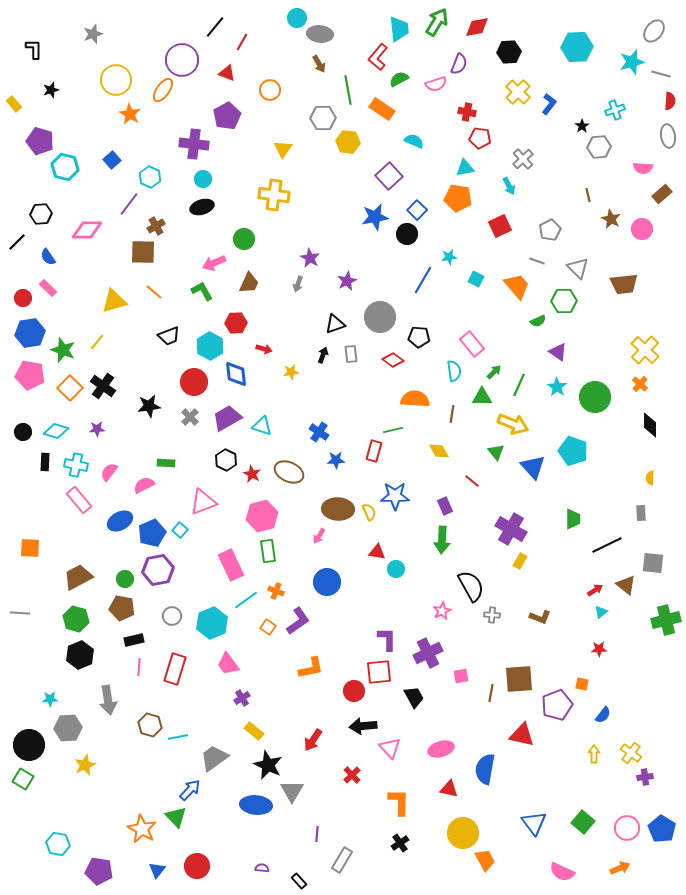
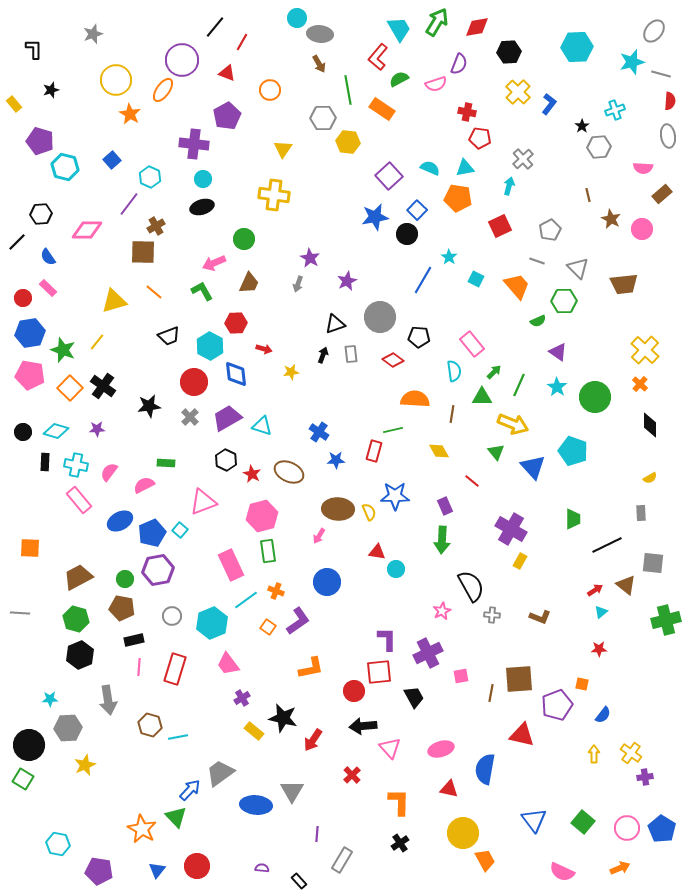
cyan trapezoid at (399, 29): rotated 24 degrees counterclockwise
cyan semicircle at (414, 141): moved 16 px right, 27 px down
cyan arrow at (509, 186): rotated 138 degrees counterclockwise
cyan star at (449, 257): rotated 28 degrees counterclockwise
yellow semicircle at (650, 478): rotated 120 degrees counterclockwise
gray trapezoid at (214, 758): moved 6 px right, 15 px down
black star at (268, 765): moved 15 px right, 47 px up; rotated 12 degrees counterclockwise
blue triangle at (534, 823): moved 3 px up
